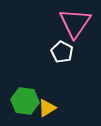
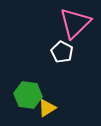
pink triangle: rotated 12 degrees clockwise
green hexagon: moved 3 px right, 6 px up
